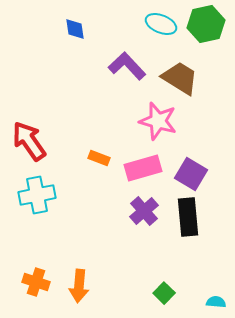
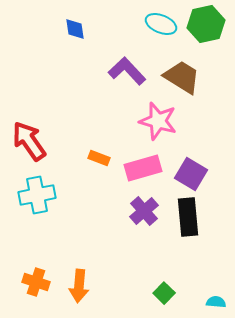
purple L-shape: moved 5 px down
brown trapezoid: moved 2 px right, 1 px up
